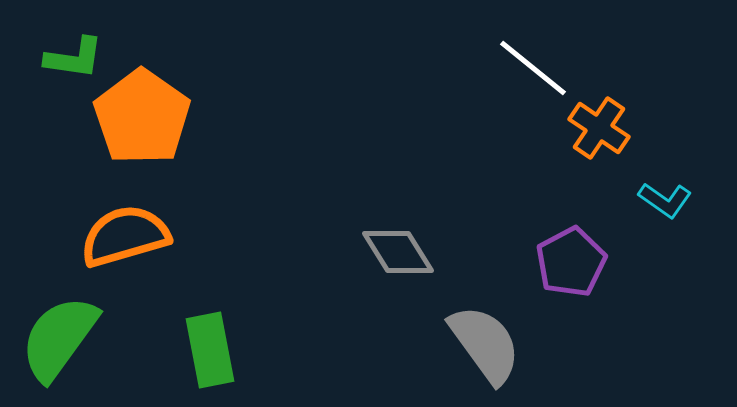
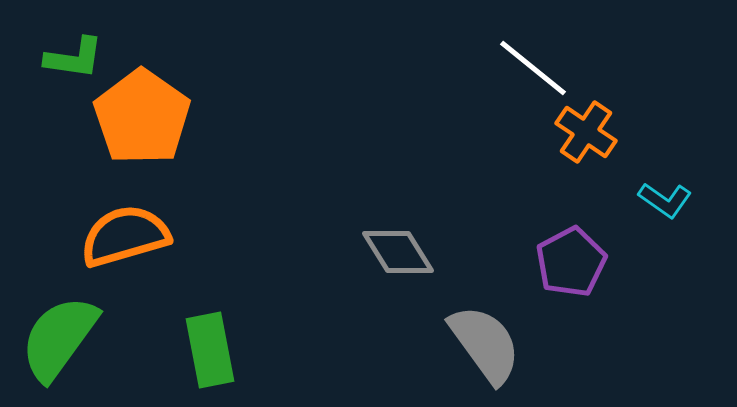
orange cross: moved 13 px left, 4 px down
